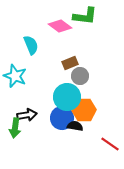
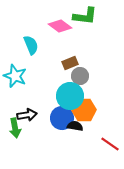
cyan circle: moved 3 px right, 1 px up
green arrow: rotated 18 degrees counterclockwise
